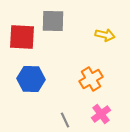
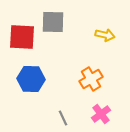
gray square: moved 1 px down
gray line: moved 2 px left, 2 px up
